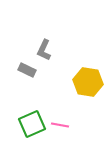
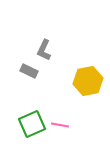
gray rectangle: moved 2 px right, 1 px down
yellow hexagon: moved 1 px up; rotated 20 degrees counterclockwise
